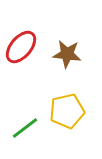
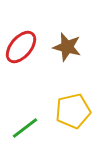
brown star: moved 7 px up; rotated 8 degrees clockwise
yellow pentagon: moved 6 px right
